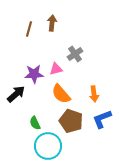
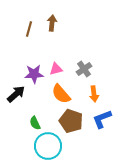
gray cross: moved 9 px right, 15 px down
